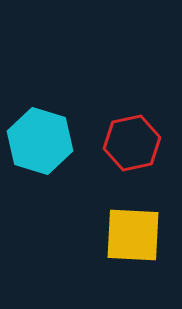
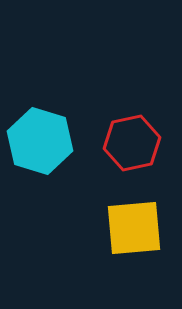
yellow square: moved 1 px right, 7 px up; rotated 8 degrees counterclockwise
